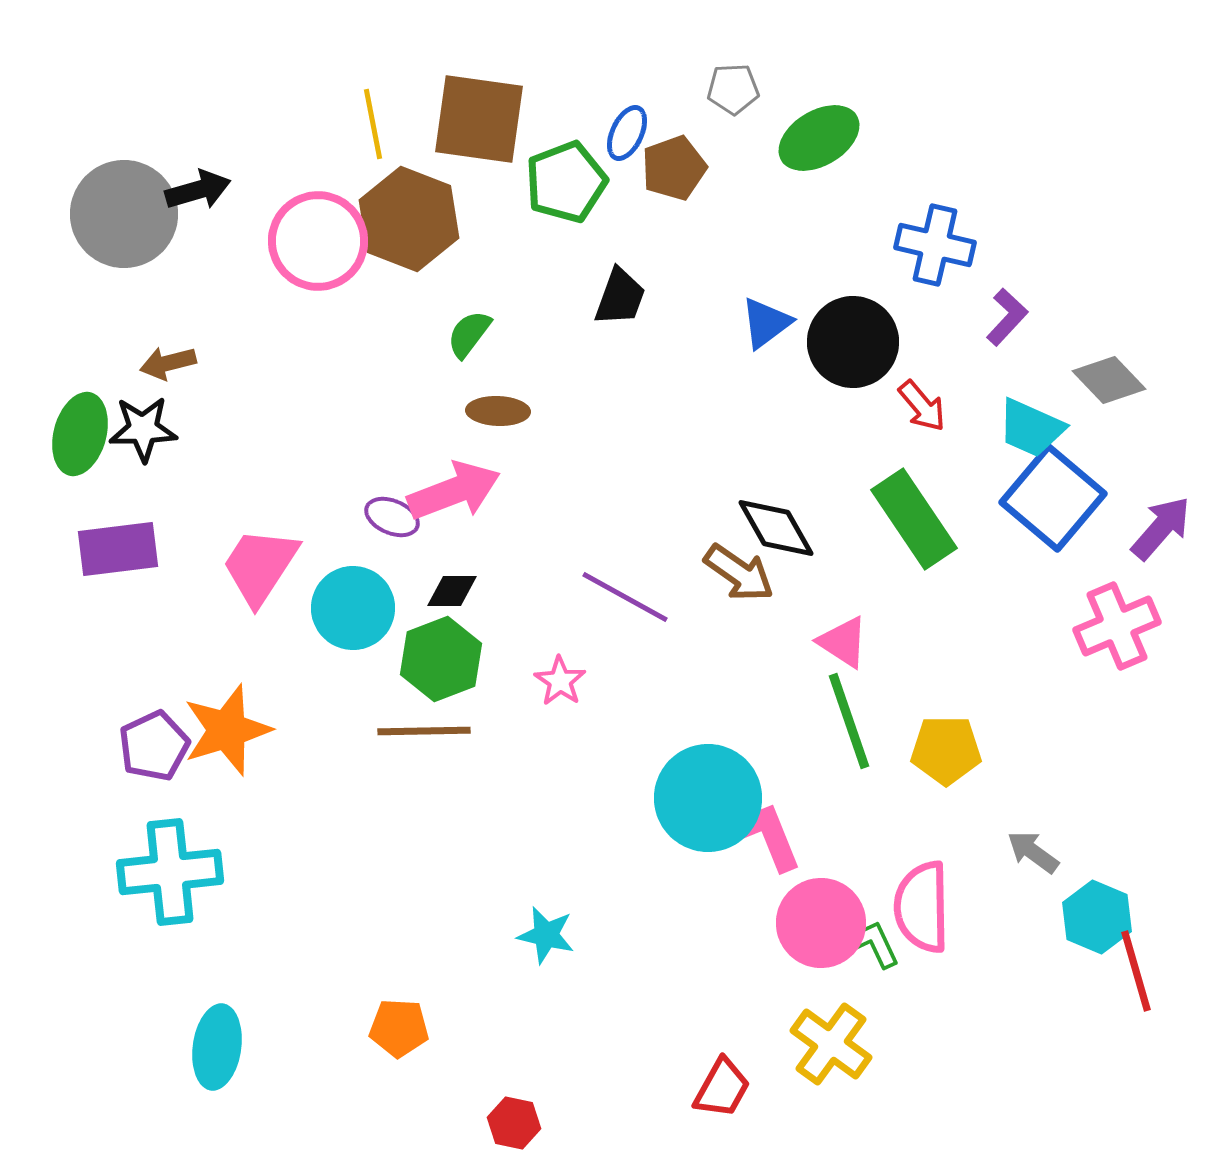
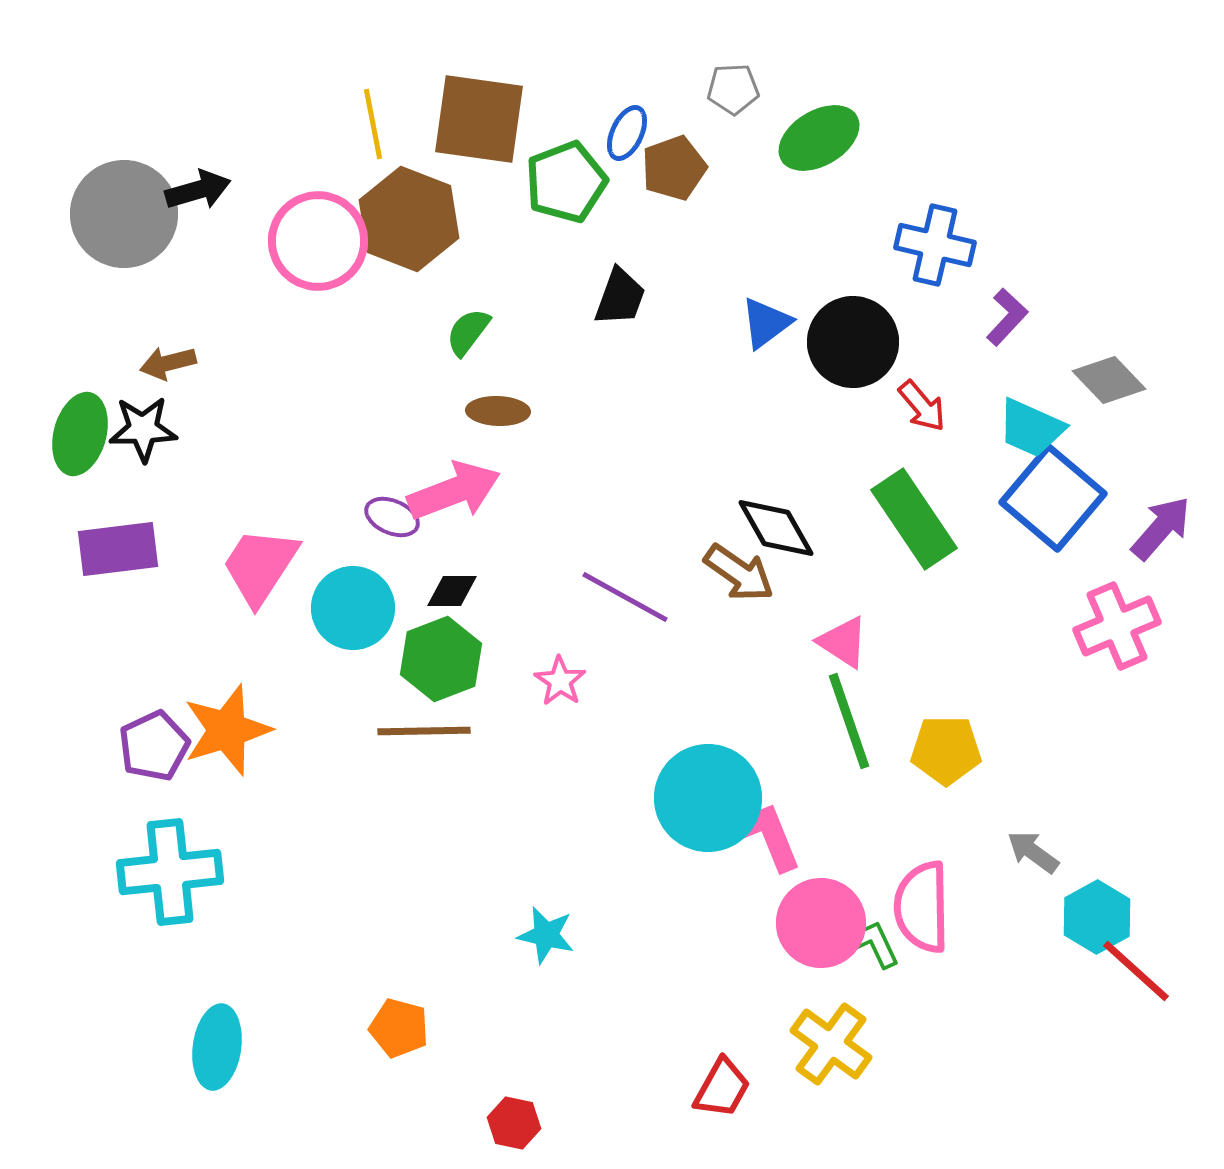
green semicircle at (469, 334): moved 1 px left, 2 px up
cyan hexagon at (1097, 917): rotated 8 degrees clockwise
red line at (1136, 971): rotated 32 degrees counterclockwise
orange pentagon at (399, 1028): rotated 12 degrees clockwise
